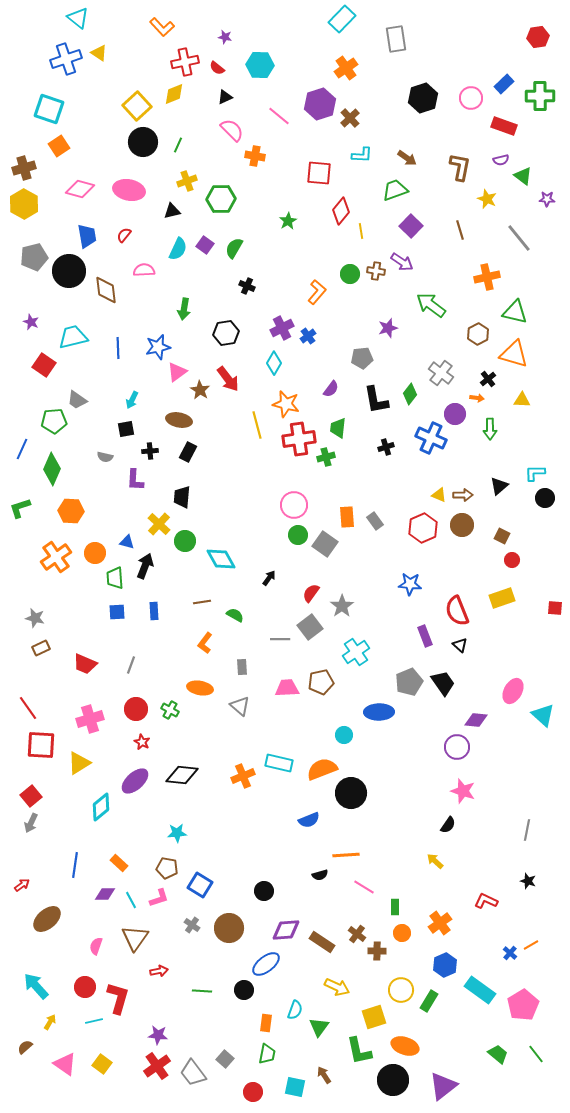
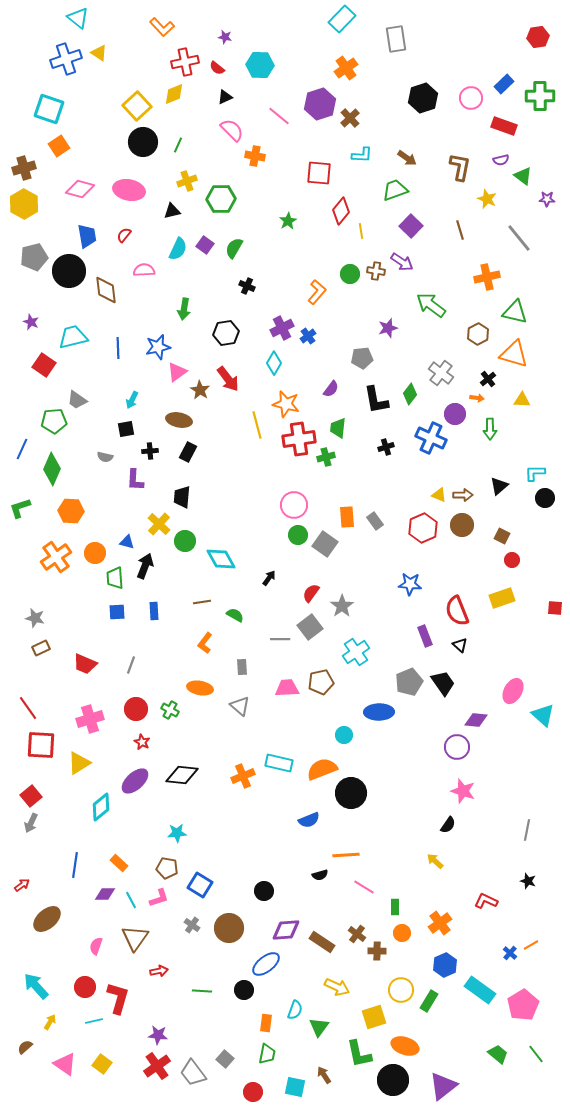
green L-shape at (359, 1051): moved 3 px down
